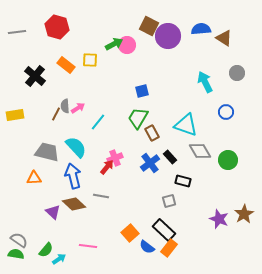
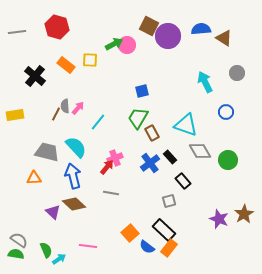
pink arrow at (78, 108): rotated 16 degrees counterclockwise
black rectangle at (183, 181): rotated 35 degrees clockwise
gray line at (101, 196): moved 10 px right, 3 px up
green semicircle at (46, 250): rotated 63 degrees counterclockwise
